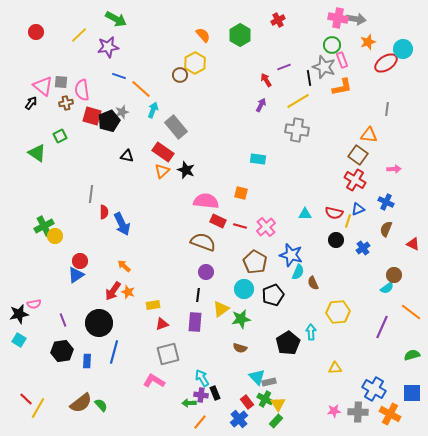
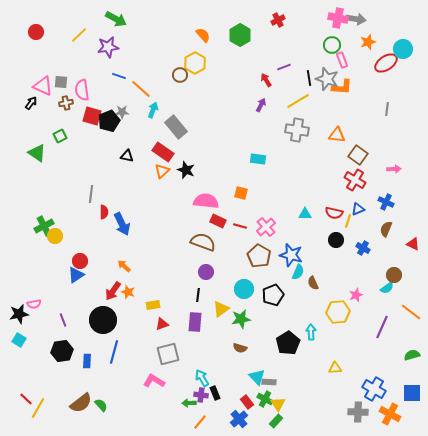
gray star at (324, 67): moved 3 px right, 12 px down
pink triangle at (43, 86): rotated 15 degrees counterclockwise
orange L-shape at (342, 87): rotated 15 degrees clockwise
gray star at (122, 112): rotated 16 degrees clockwise
orange triangle at (369, 135): moved 32 px left
blue cross at (363, 248): rotated 24 degrees counterclockwise
brown pentagon at (255, 262): moved 4 px right, 6 px up
black circle at (99, 323): moved 4 px right, 3 px up
gray rectangle at (269, 382): rotated 16 degrees clockwise
pink star at (334, 411): moved 22 px right, 116 px up; rotated 16 degrees counterclockwise
